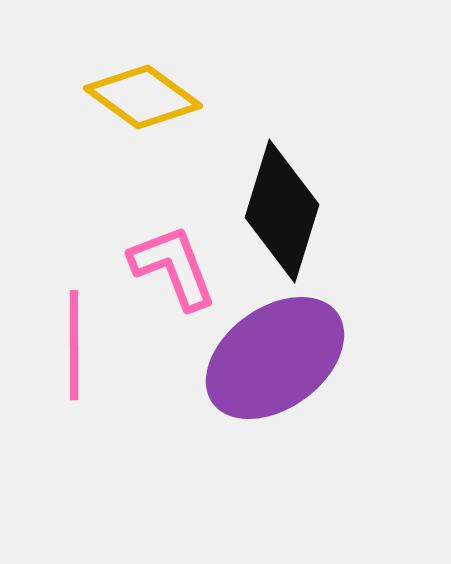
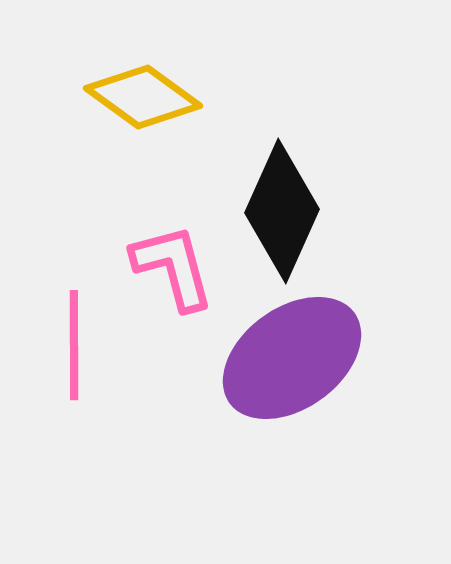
black diamond: rotated 7 degrees clockwise
pink L-shape: rotated 6 degrees clockwise
purple ellipse: moved 17 px right
